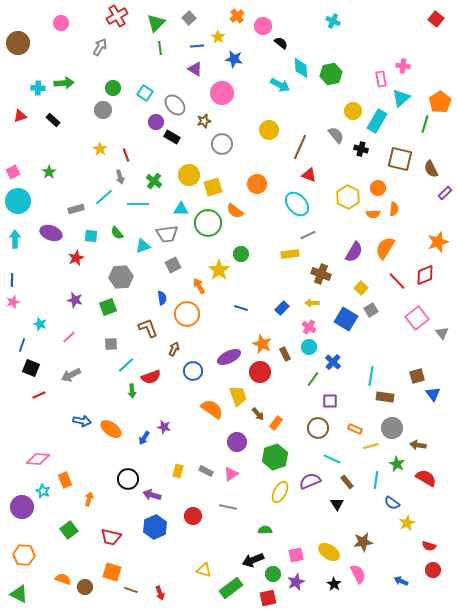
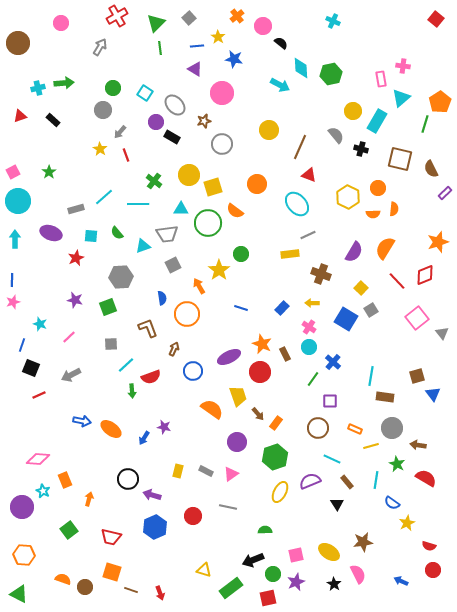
cyan cross at (38, 88): rotated 16 degrees counterclockwise
gray arrow at (120, 177): moved 45 px up; rotated 56 degrees clockwise
